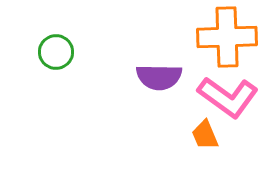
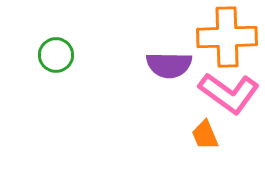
green circle: moved 3 px down
purple semicircle: moved 10 px right, 12 px up
pink L-shape: moved 1 px right, 4 px up
